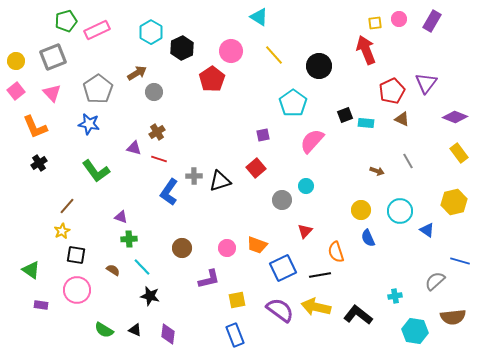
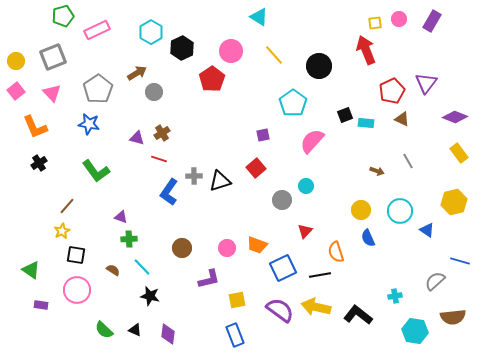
green pentagon at (66, 21): moved 3 px left, 5 px up
brown cross at (157, 132): moved 5 px right, 1 px down
purple triangle at (134, 148): moved 3 px right, 10 px up
green semicircle at (104, 330): rotated 12 degrees clockwise
